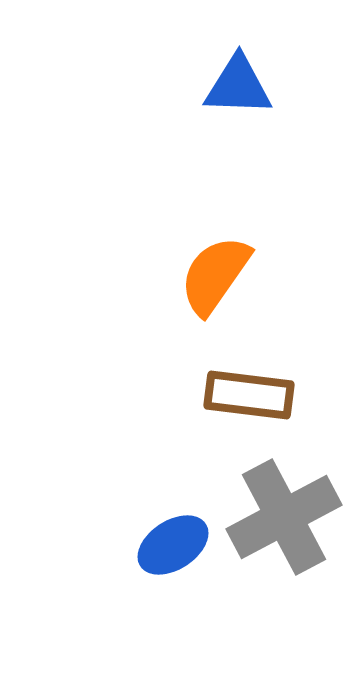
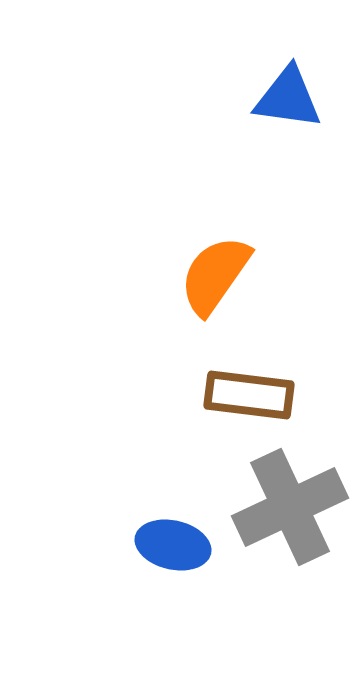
blue triangle: moved 50 px right, 12 px down; rotated 6 degrees clockwise
gray cross: moved 6 px right, 10 px up; rotated 3 degrees clockwise
blue ellipse: rotated 46 degrees clockwise
